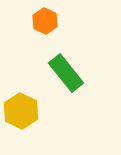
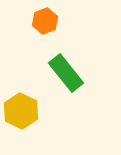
orange hexagon: rotated 15 degrees clockwise
